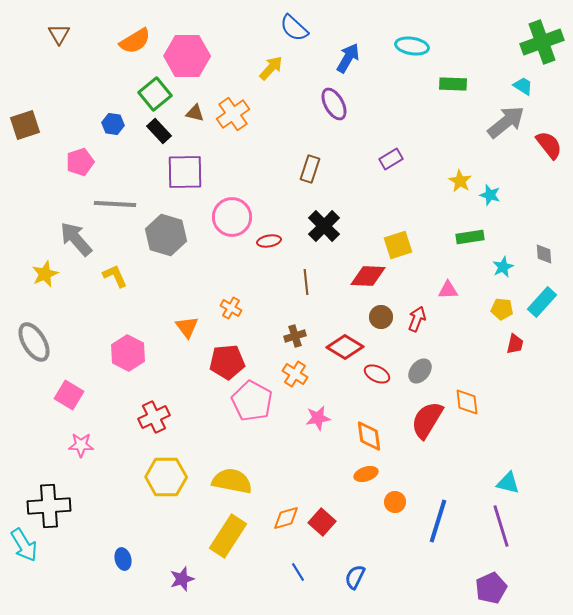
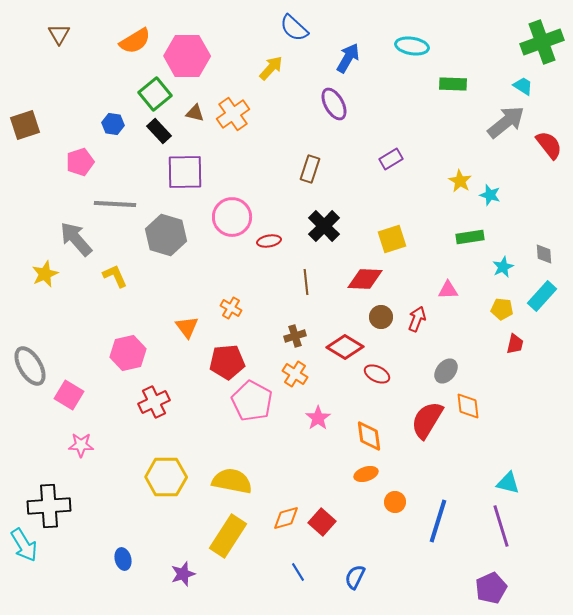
yellow square at (398, 245): moved 6 px left, 6 px up
red diamond at (368, 276): moved 3 px left, 3 px down
cyan rectangle at (542, 302): moved 6 px up
gray ellipse at (34, 342): moved 4 px left, 24 px down
pink hexagon at (128, 353): rotated 20 degrees clockwise
gray ellipse at (420, 371): moved 26 px right
orange diamond at (467, 402): moved 1 px right, 4 px down
red cross at (154, 417): moved 15 px up
pink star at (318, 418): rotated 25 degrees counterclockwise
purple star at (182, 579): moved 1 px right, 5 px up
